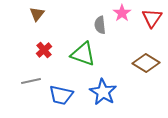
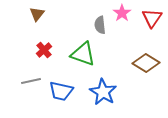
blue trapezoid: moved 4 px up
